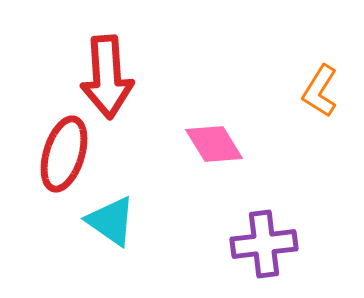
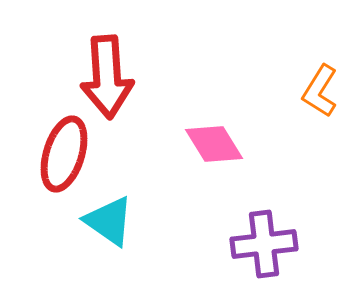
cyan triangle: moved 2 px left
